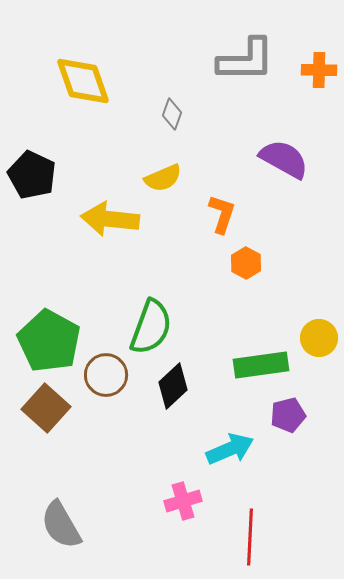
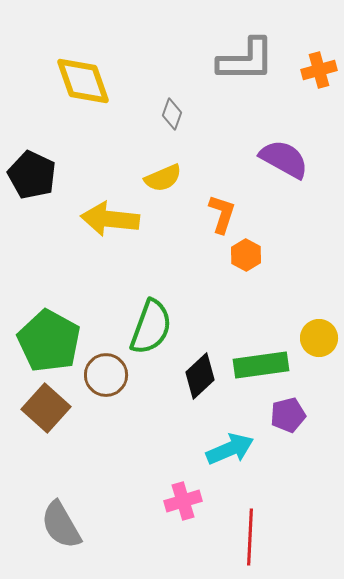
orange cross: rotated 16 degrees counterclockwise
orange hexagon: moved 8 px up
black diamond: moved 27 px right, 10 px up
